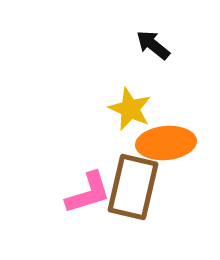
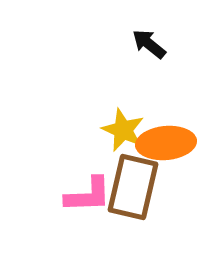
black arrow: moved 4 px left, 1 px up
yellow star: moved 7 px left, 21 px down
pink L-shape: moved 2 px down; rotated 15 degrees clockwise
